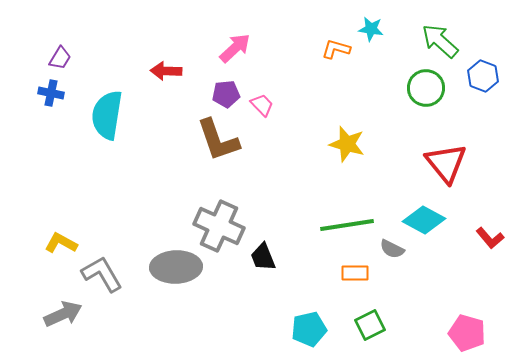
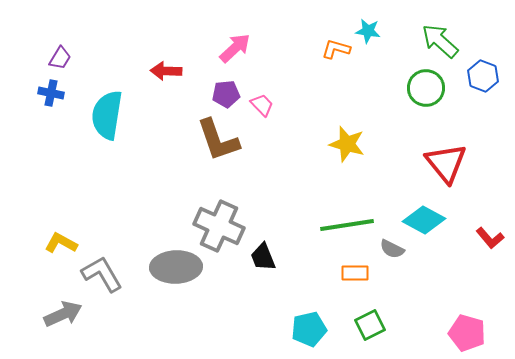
cyan star: moved 3 px left, 2 px down
